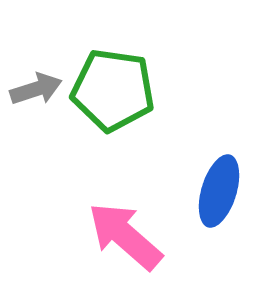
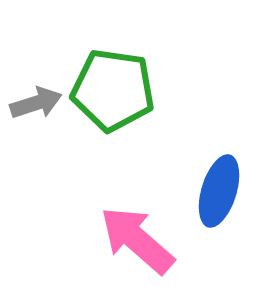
gray arrow: moved 14 px down
pink arrow: moved 12 px right, 4 px down
